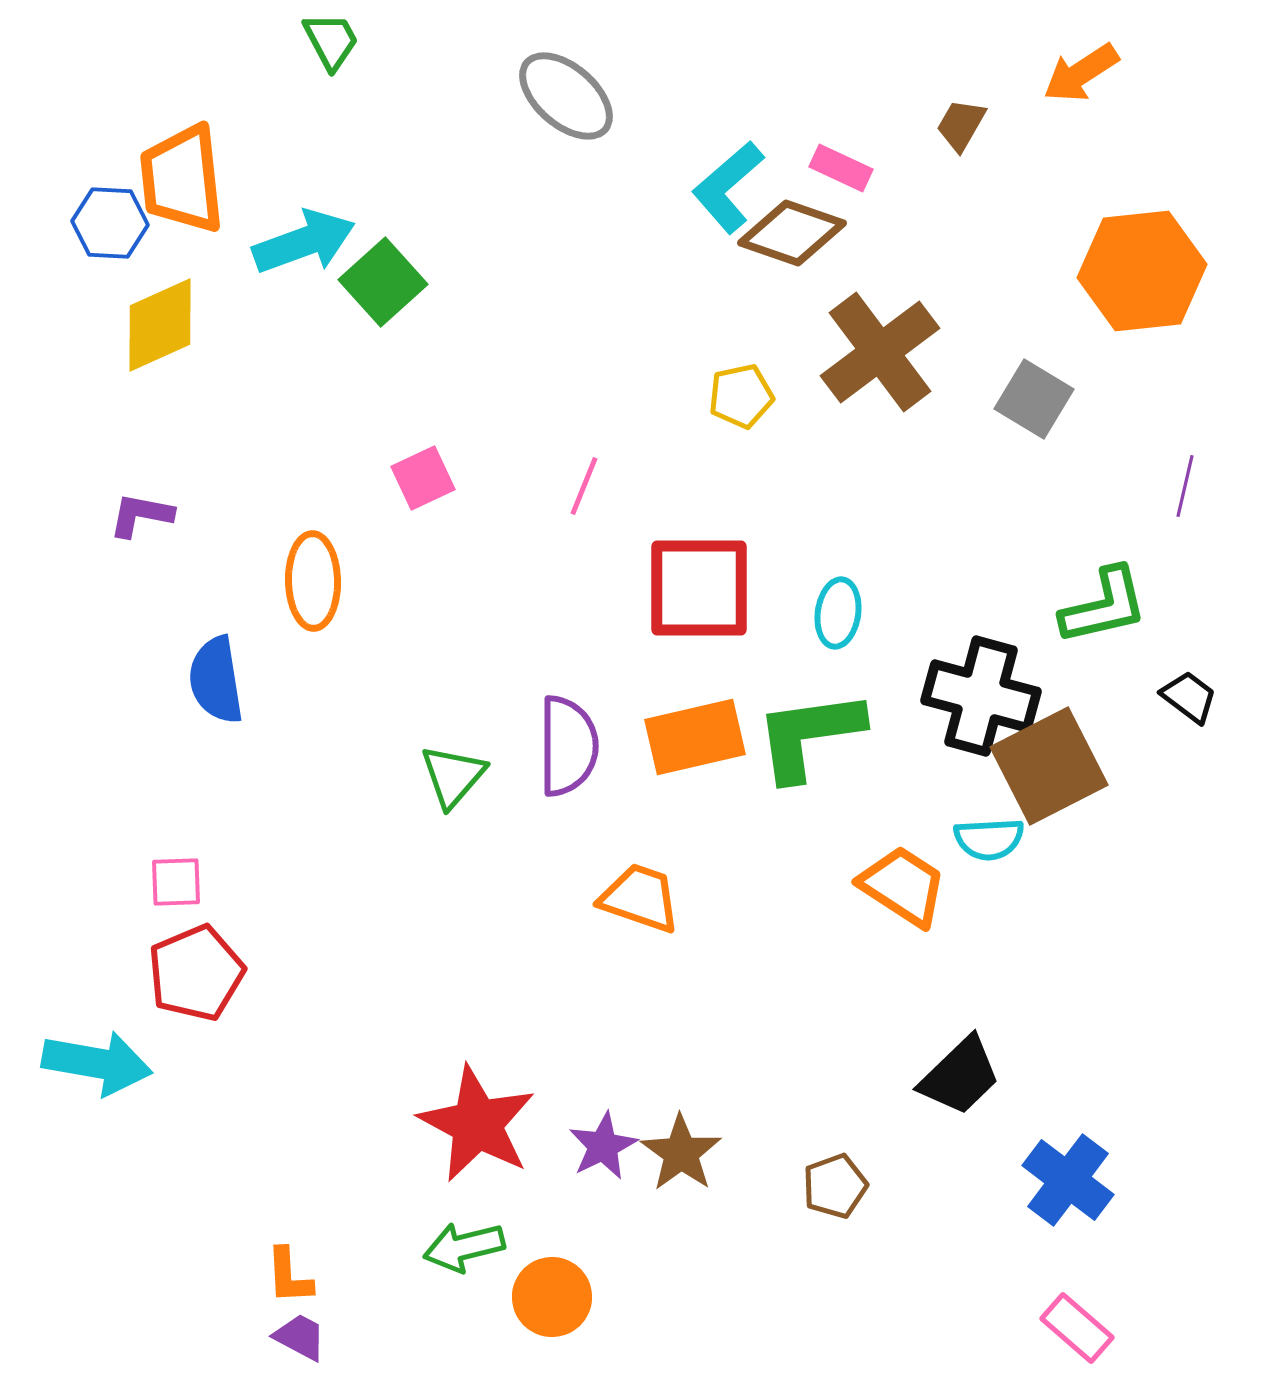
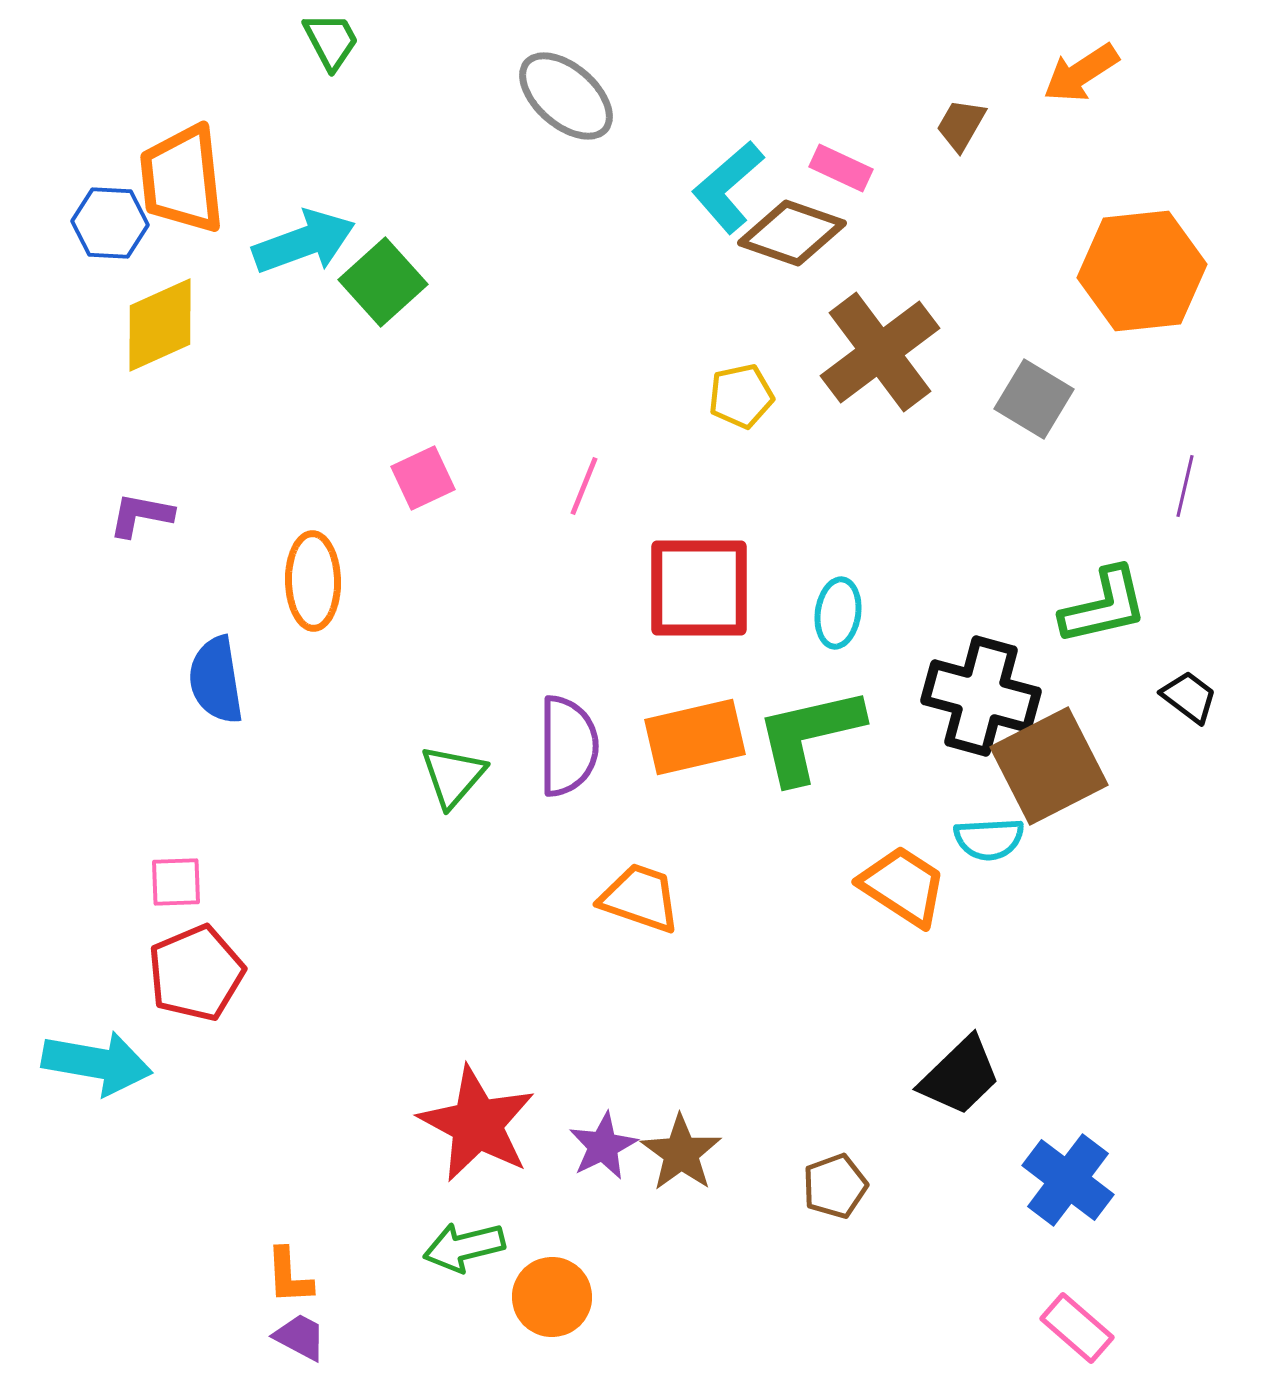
green L-shape at (809, 735): rotated 5 degrees counterclockwise
